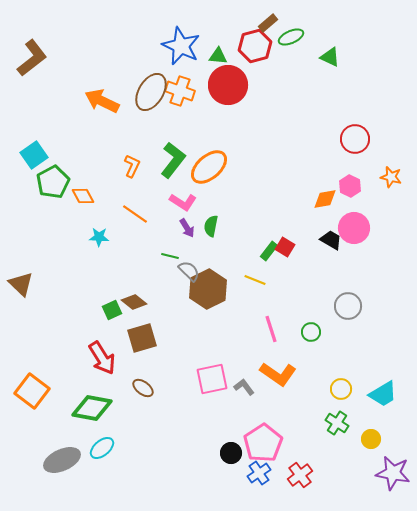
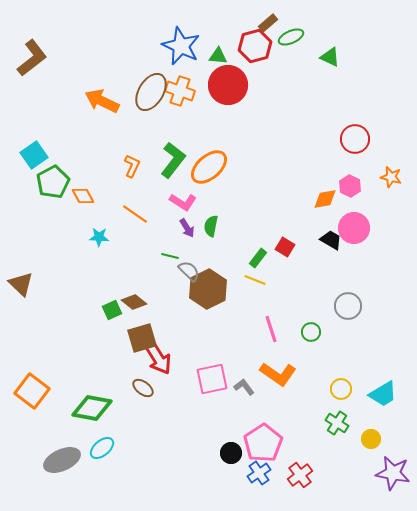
green rectangle at (269, 251): moved 11 px left, 7 px down
red arrow at (102, 358): moved 56 px right
